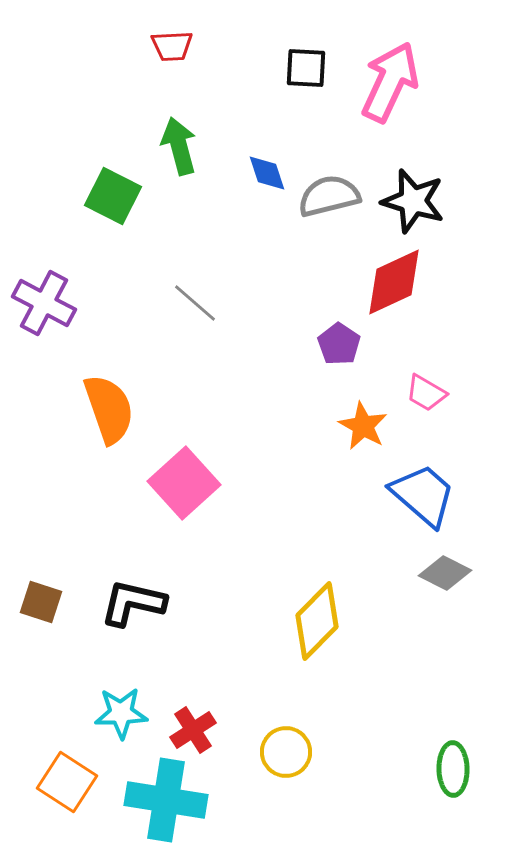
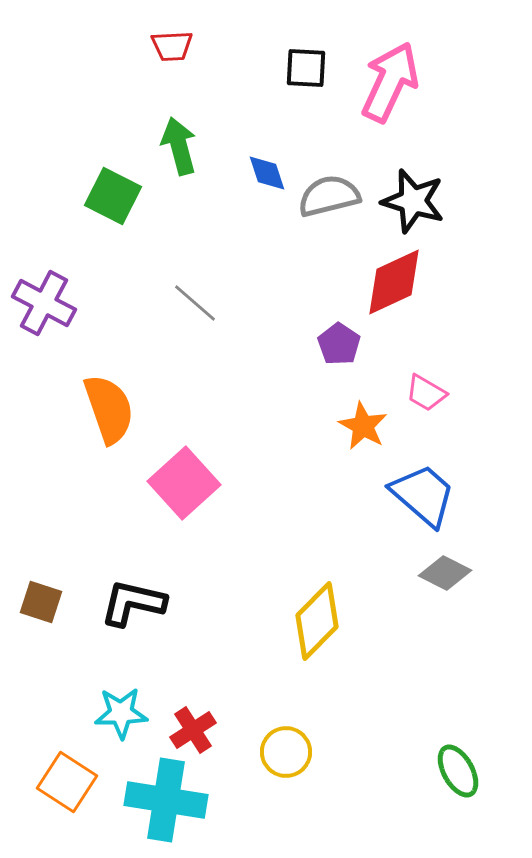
green ellipse: moved 5 px right, 2 px down; rotated 28 degrees counterclockwise
